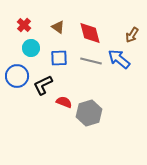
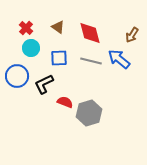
red cross: moved 2 px right, 3 px down
black L-shape: moved 1 px right, 1 px up
red semicircle: moved 1 px right
